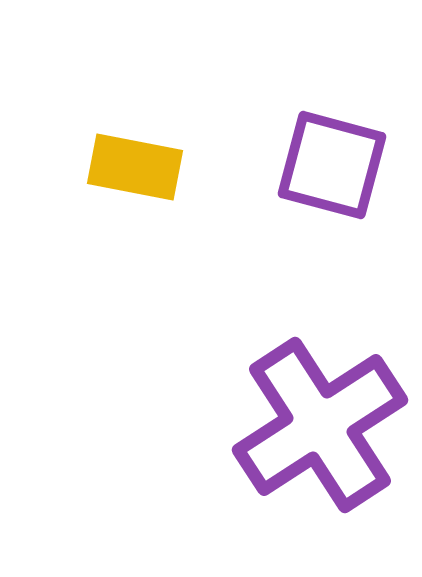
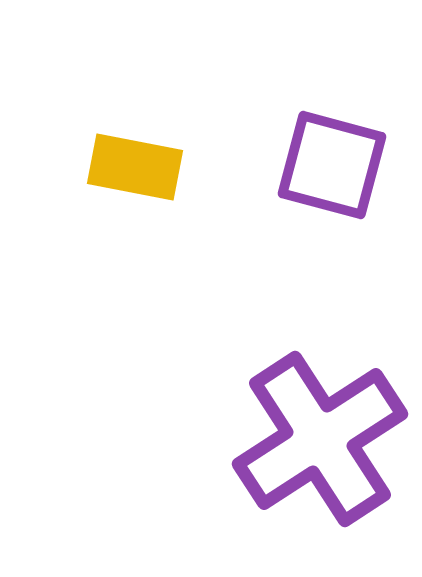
purple cross: moved 14 px down
